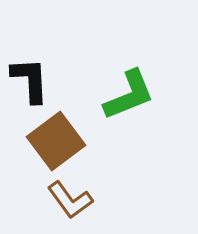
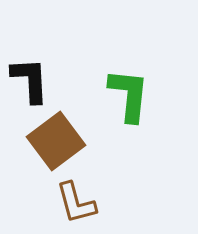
green L-shape: rotated 62 degrees counterclockwise
brown L-shape: moved 6 px right, 3 px down; rotated 21 degrees clockwise
